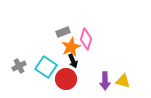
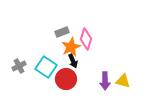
gray rectangle: moved 1 px left
